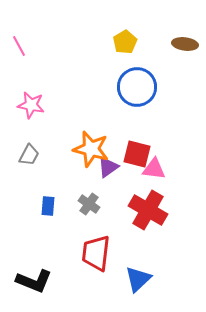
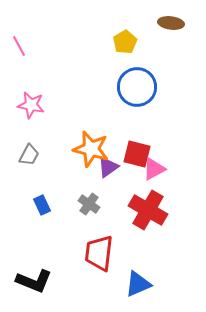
brown ellipse: moved 14 px left, 21 px up
pink triangle: rotated 35 degrees counterclockwise
blue rectangle: moved 6 px left, 1 px up; rotated 30 degrees counterclockwise
red trapezoid: moved 3 px right
blue triangle: moved 5 px down; rotated 20 degrees clockwise
